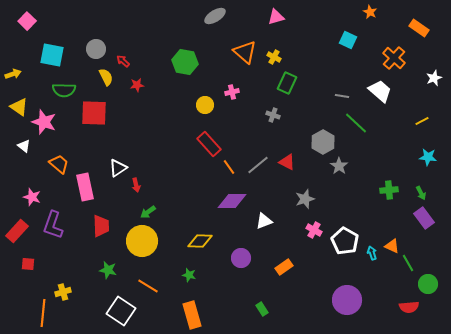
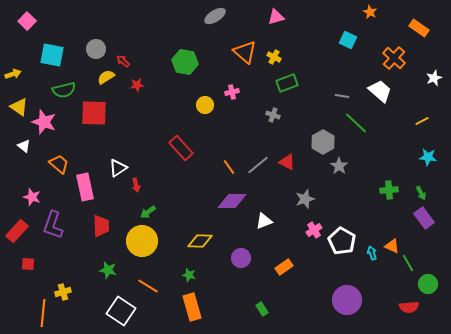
yellow semicircle at (106, 77): rotated 96 degrees counterclockwise
green rectangle at (287, 83): rotated 45 degrees clockwise
green semicircle at (64, 90): rotated 15 degrees counterclockwise
red rectangle at (209, 144): moved 28 px left, 4 px down
pink cross at (314, 230): rotated 28 degrees clockwise
white pentagon at (345, 241): moved 3 px left
orange rectangle at (192, 315): moved 8 px up
